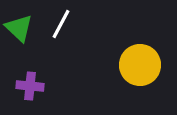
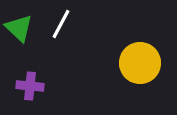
yellow circle: moved 2 px up
